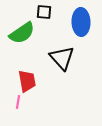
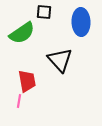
black triangle: moved 2 px left, 2 px down
pink line: moved 1 px right, 1 px up
